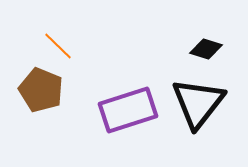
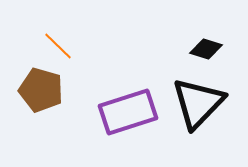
brown pentagon: rotated 6 degrees counterclockwise
black triangle: rotated 6 degrees clockwise
purple rectangle: moved 2 px down
